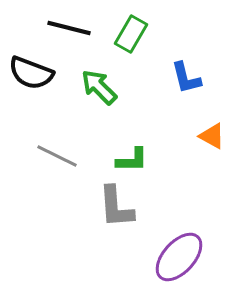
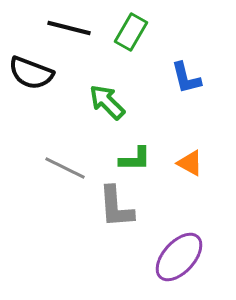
green rectangle: moved 2 px up
green arrow: moved 8 px right, 15 px down
orange triangle: moved 22 px left, 27 px down
gray line: moved 8 px right, 12 px down
green L-shape: moved 3 px right, 1 px up
